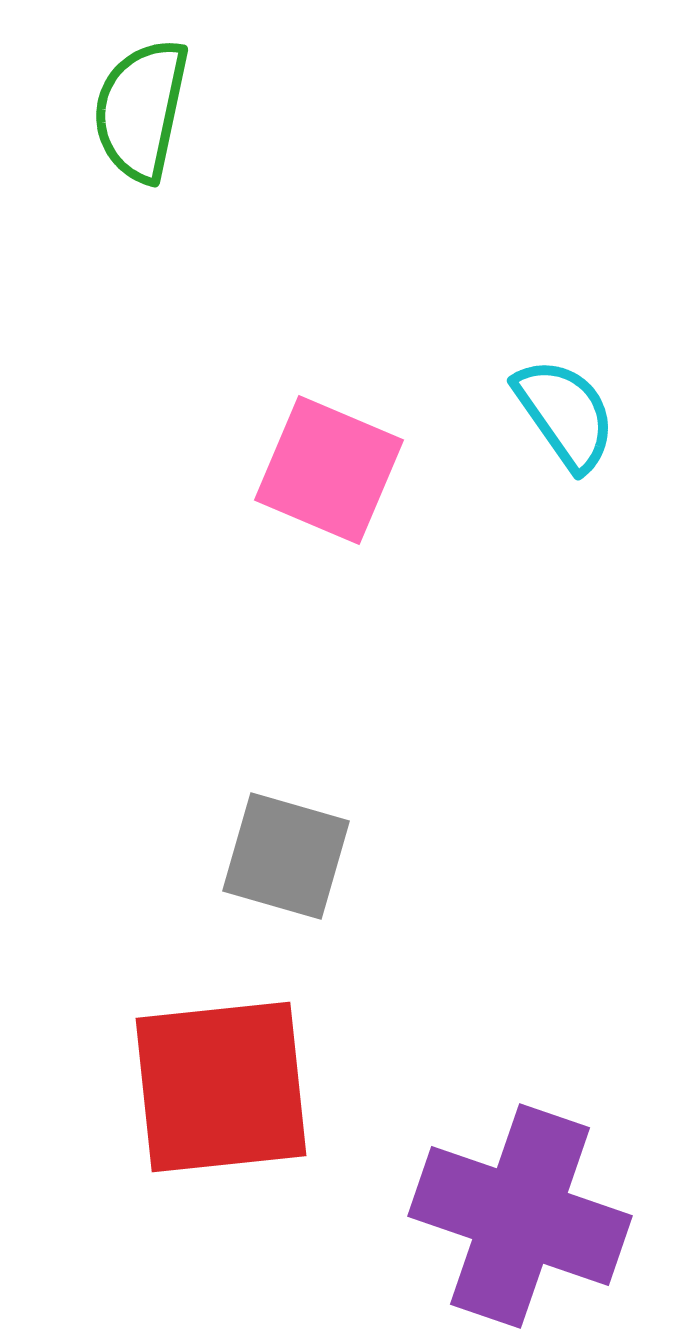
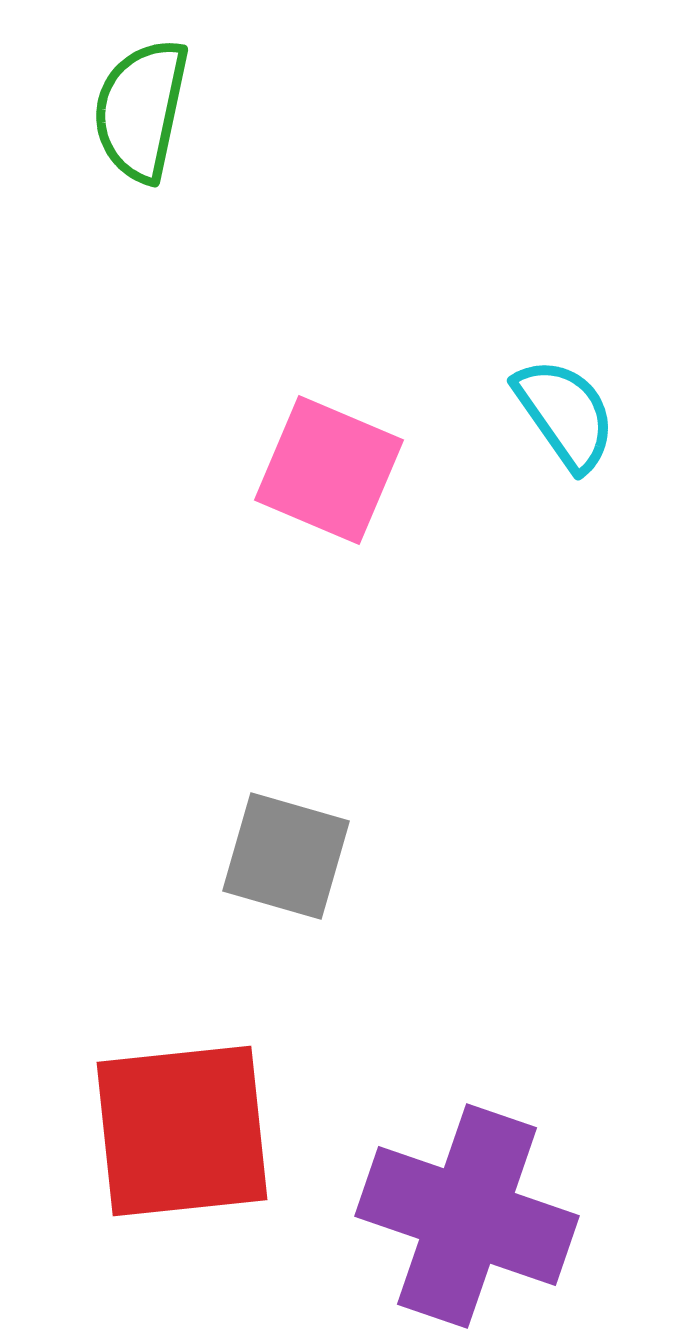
red square: moved 39 px left, 44 px down
purple cross: moved 53 px left
